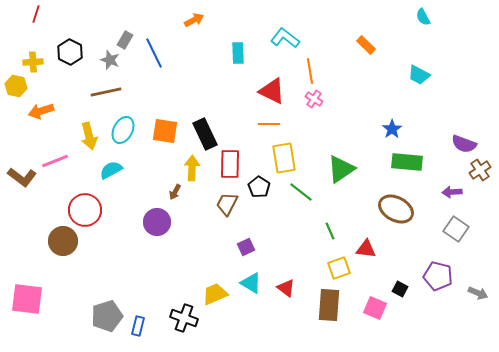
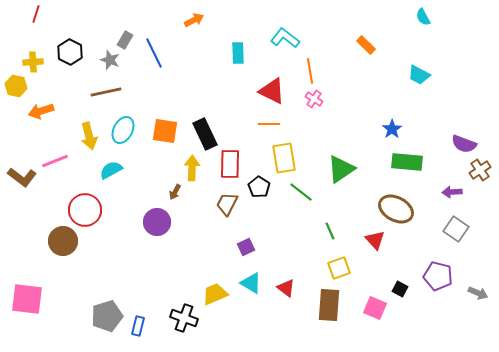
red triangle at (366, 249): moved 9 px right, 9 px up; rotated 40 degrees clockwise
